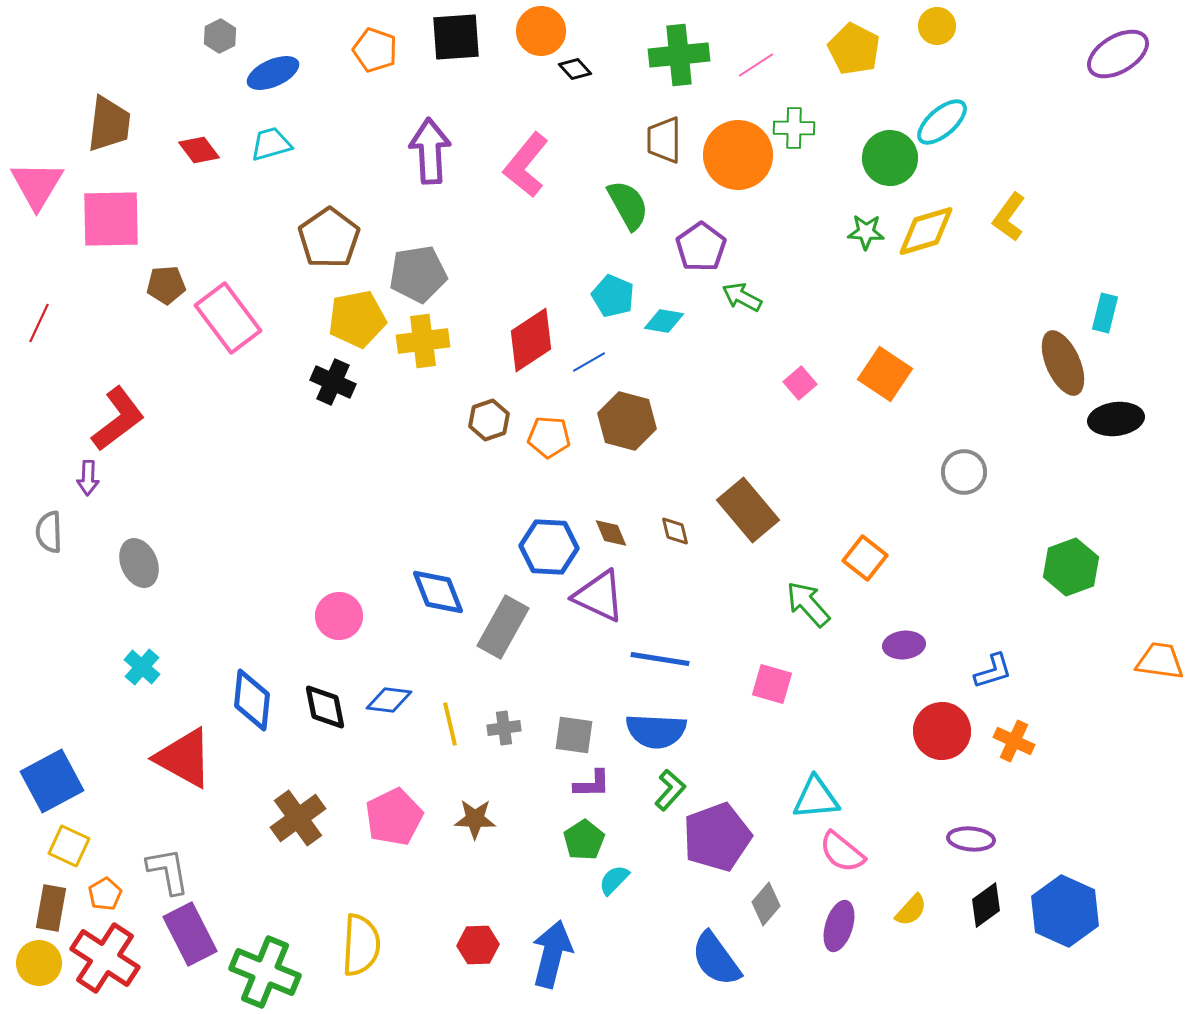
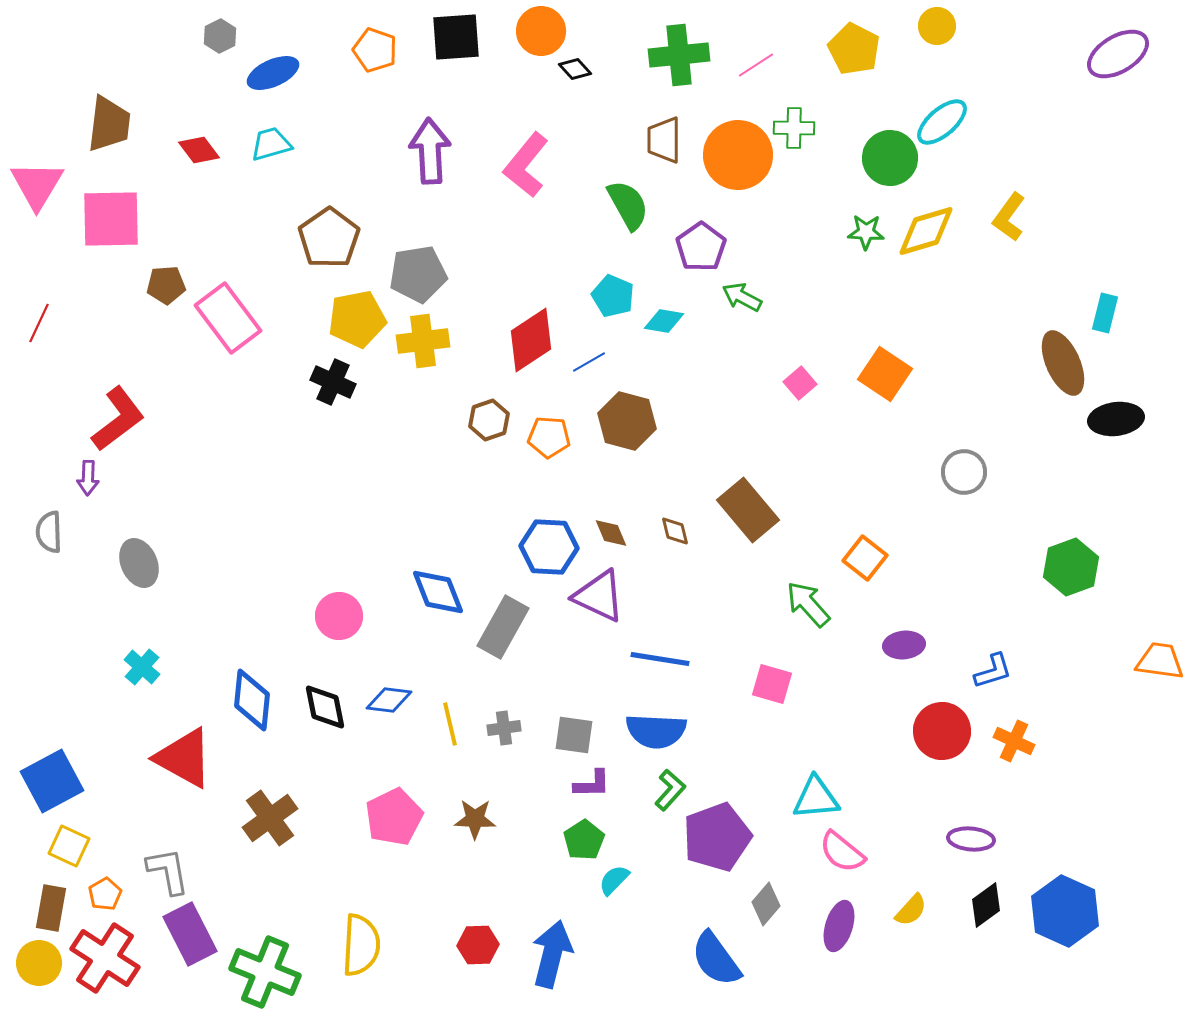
brown cross at (298, 818): moved 28 px left
